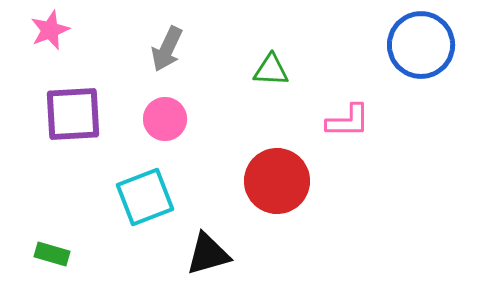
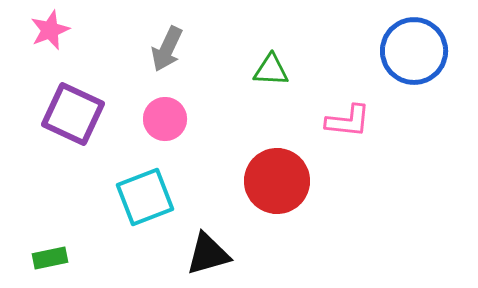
blue circle: moved 7 px left, 6 px down
purple square: rotated 28 degrees clockwise
pink L-shape: rotated 6 degrees clockwise
green rectangle: moved 2 px left, 4 px down; rotated 28 degrees counterclockwise
